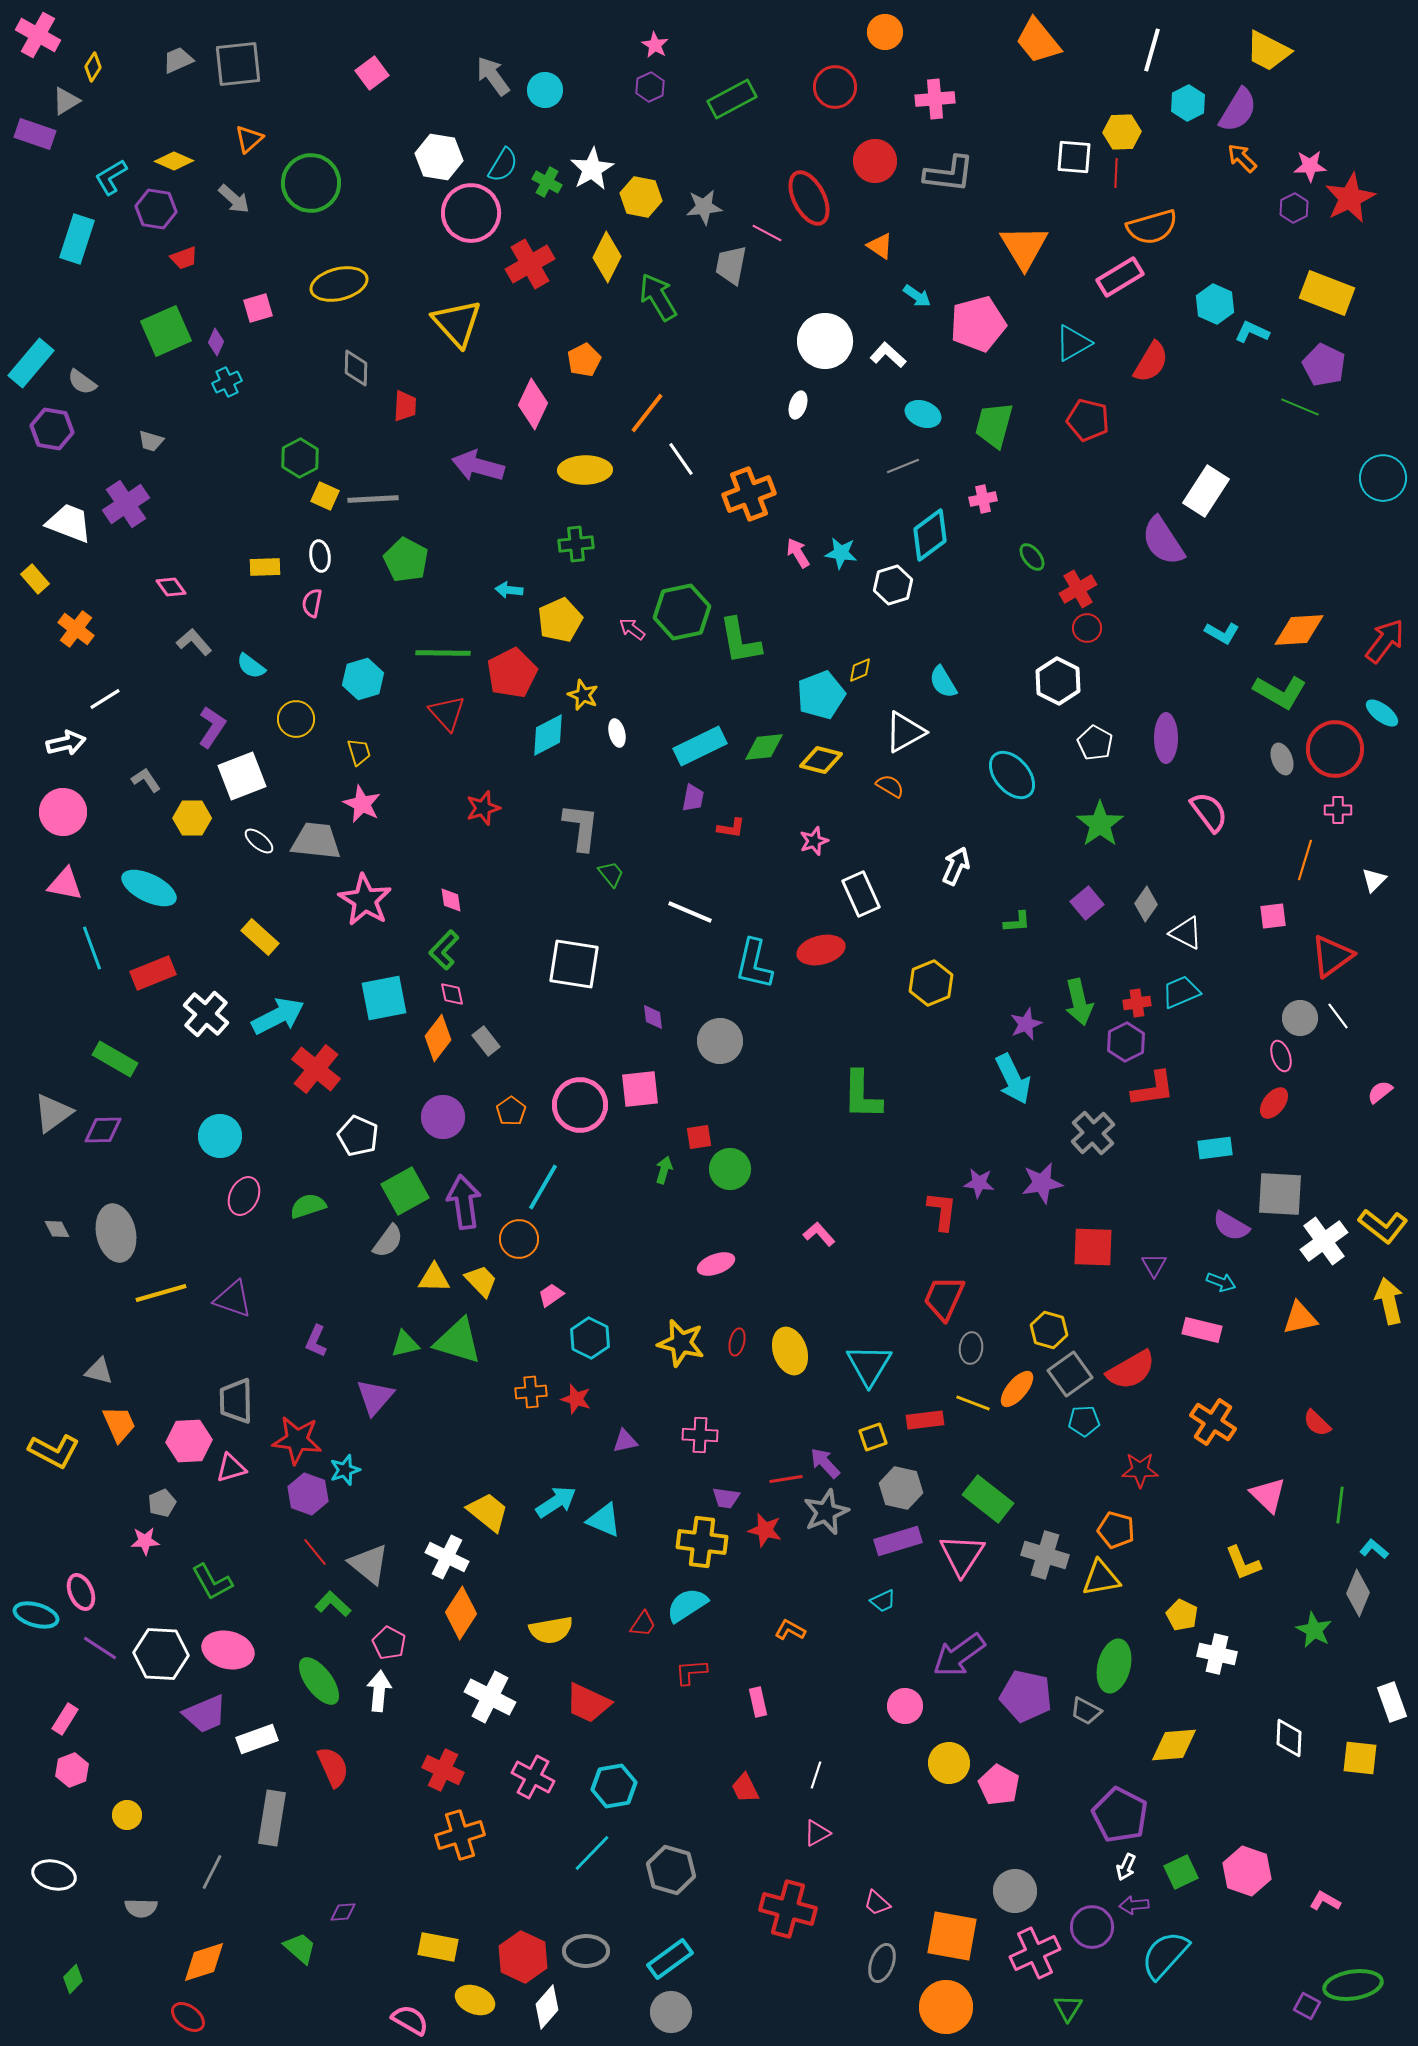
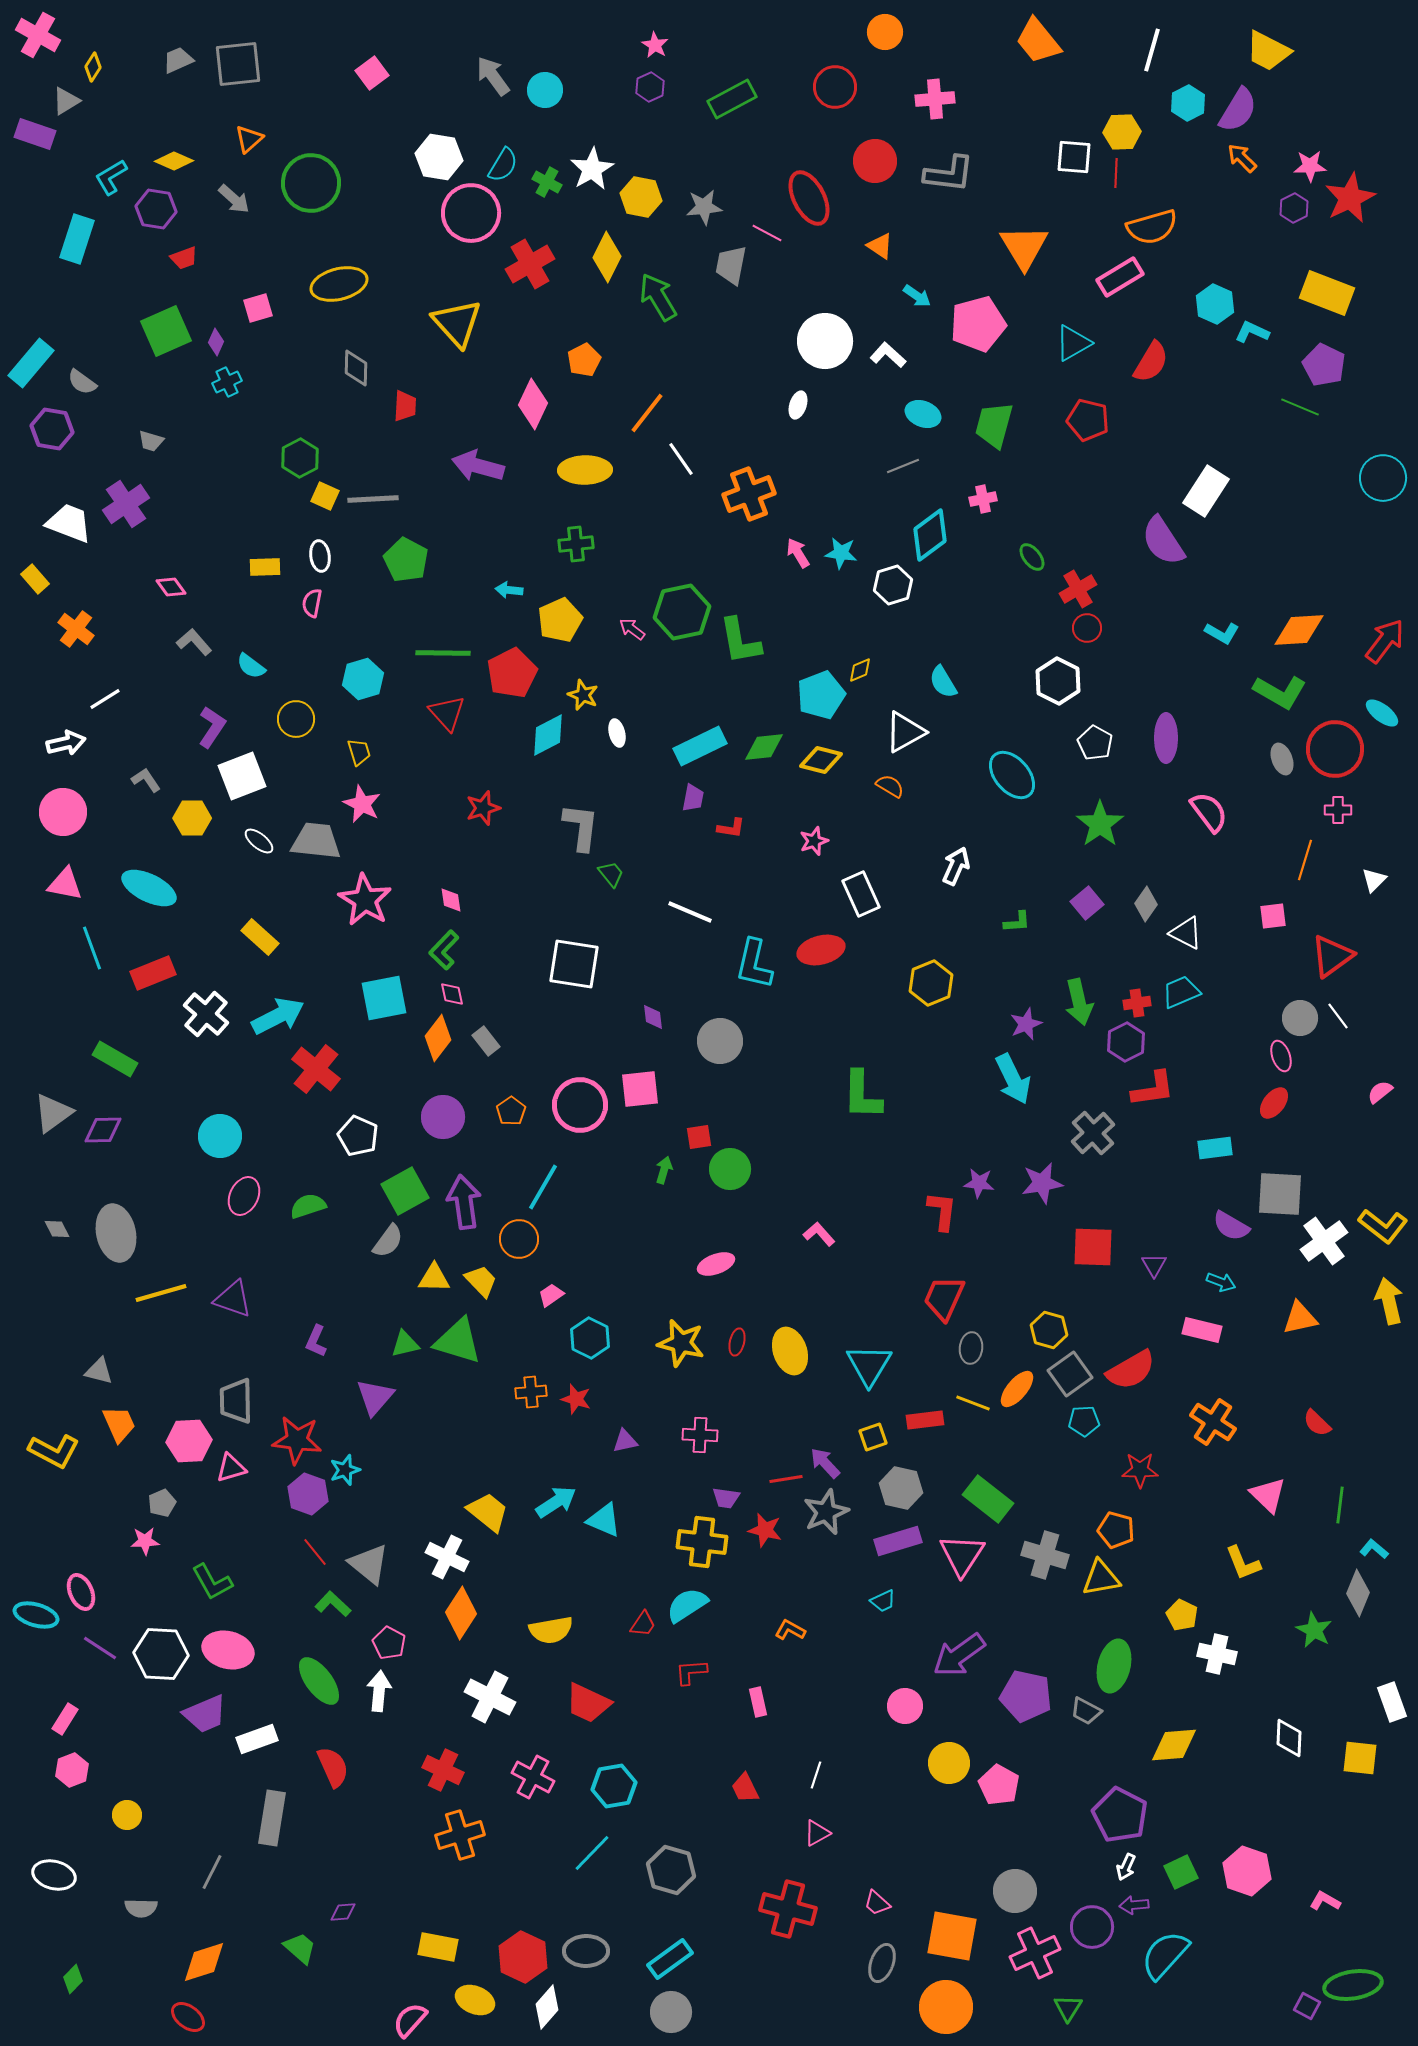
pink semicircle at (410, 2020): rotated 78 degrees counterclockwise
